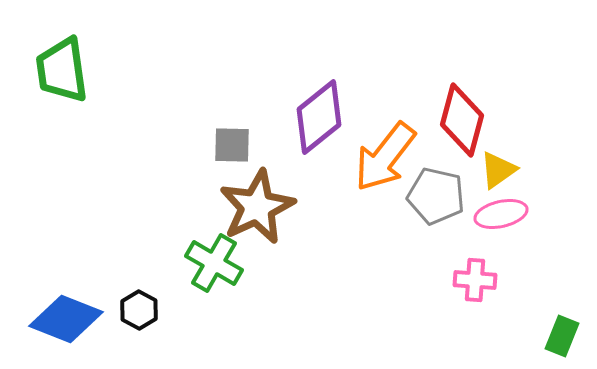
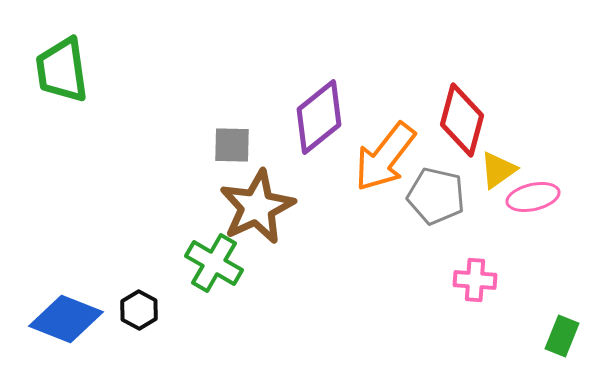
pink ellipse: moved 32 px right, 17 px up
